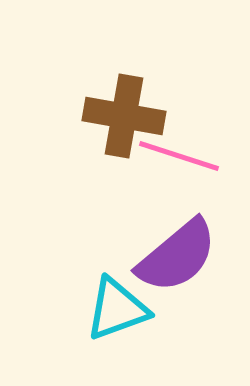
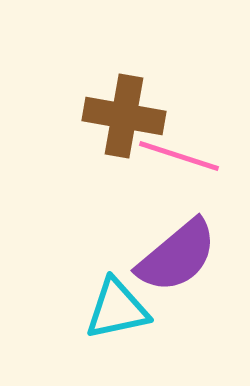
cyan triangle: rotated 8 degrees clockwise
